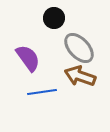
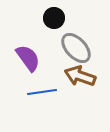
gray ellipse: moved 3 px left
